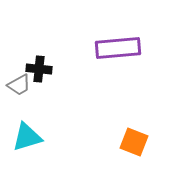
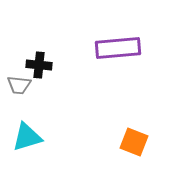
black cross: moved 4 px up
gray trapezoid: rotated 35 degrees clockwise
